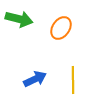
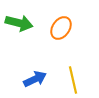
green arrow: moved 4 px down
yellow line: rotated 12 degrees counterclockwise
